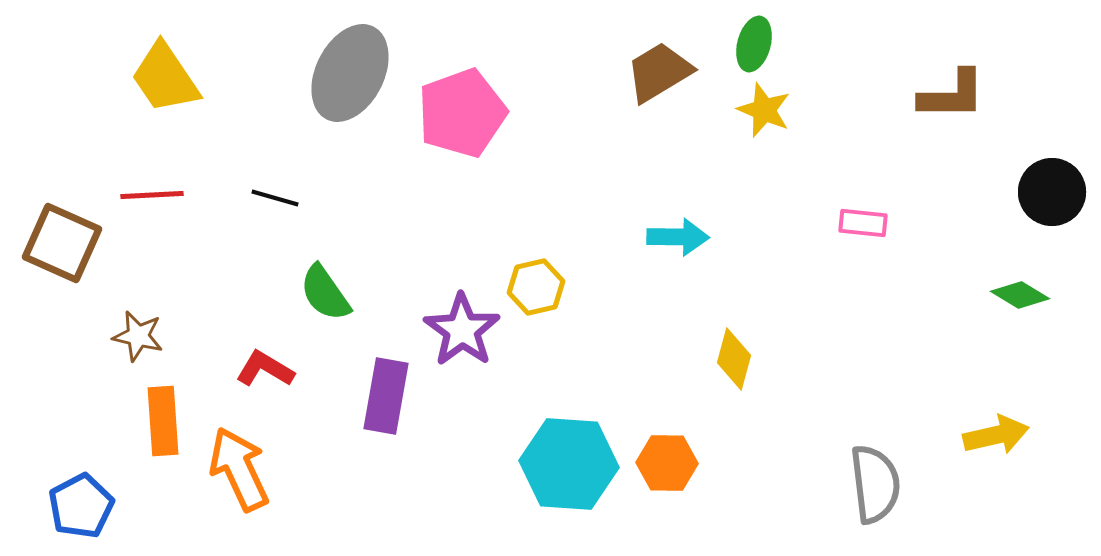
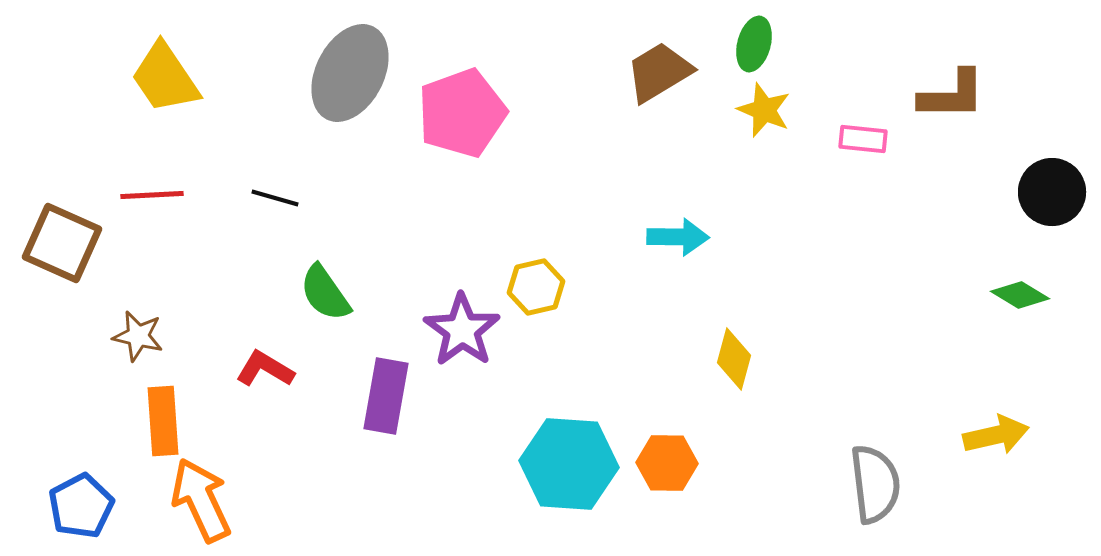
pink rectangle: moved 84 px up
orange arrow: moved 38 px left, 31 px down
